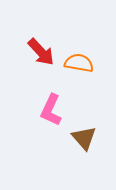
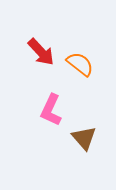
orange semicircle: moved 1 px right, 1 px down; rotated 28 degrees clockwise
